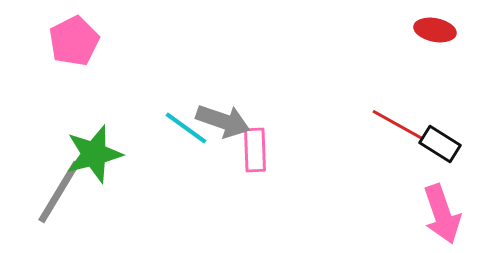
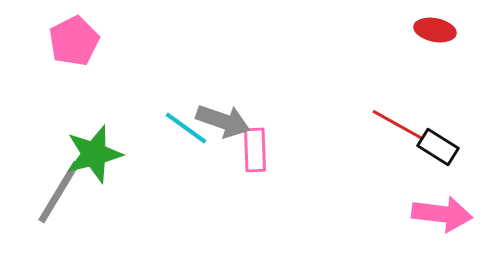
black rectangle: moved 2 px left, 3 px down
pink arrow: rotated 64 degrees counterclockwise
